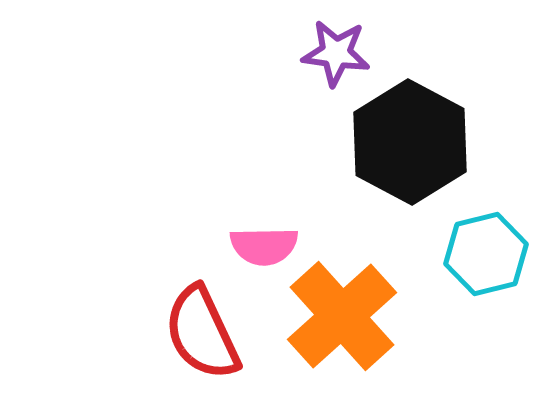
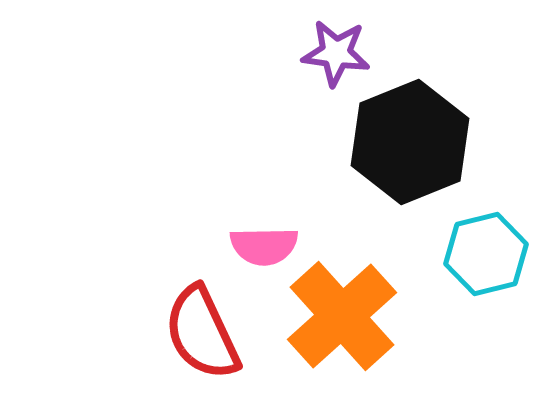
black hexagon: rotated 10 degrees clockwise
